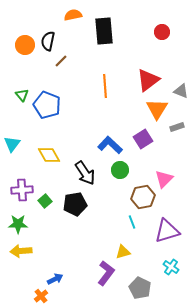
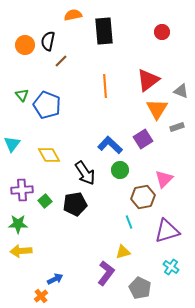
cyan line: moved 3 px left
